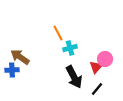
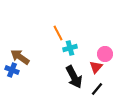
pink circle: moved 5 px up
blue cross: rotated 24 degrees clockwise
